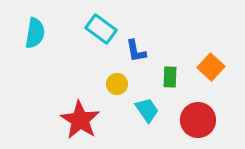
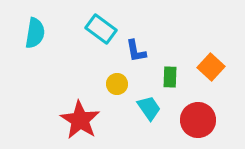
cyan trapezoid: moved 2 px right, 2 px up
